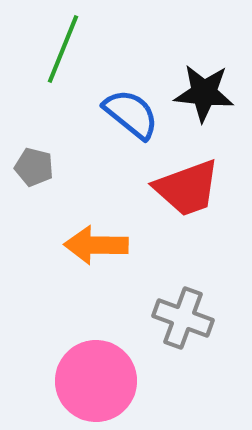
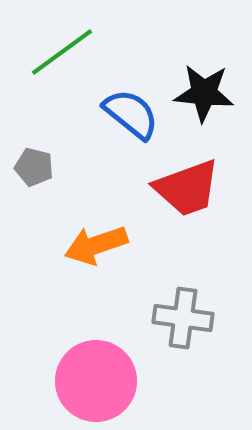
green line: moved 1 px left, 3 px down; rotated 32 degrees clockwise
orange arrow: rotated 20 degrees counterclockwise
gray cross: rotated 12 degrees counterclockwise
